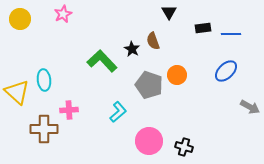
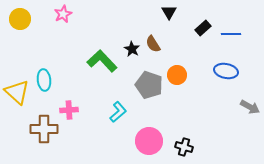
black rectangle: rotated 35 degrees counterclockwise
brown semicircle: moved 3 px down; rotated 12 degrees counterclockwise
blue ellipse: rotated 55 degrees clockwise
